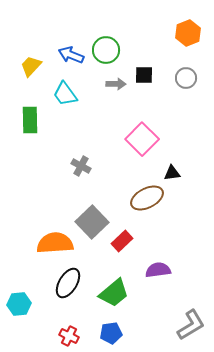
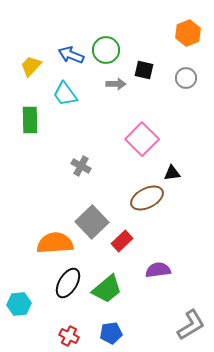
black square: moved 5 px up; rotated 12 degrees clockwise
green trapezoid: moved 7 px left, 4 px up
